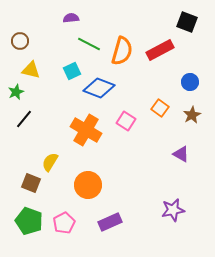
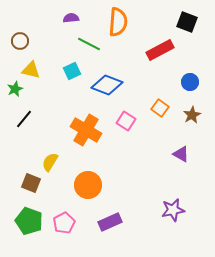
orange semicircle: moved 4 px left, 29 px up; rotated 12 degrees counterclockwise
blue diamond: moved 8 px right, 3 px up
green star: moved 1 px left, 3 px up
